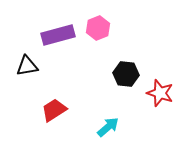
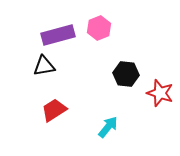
pink hexagon: moved 1 px right
black triangle: moved 17 px right
cyan arrow: rotated 10 degrees counterclockwise
